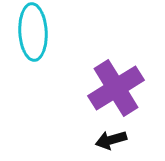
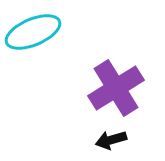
cyan ellipse: rotated 70 degrees clockwise
